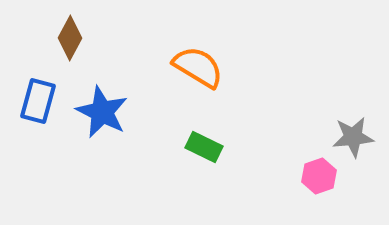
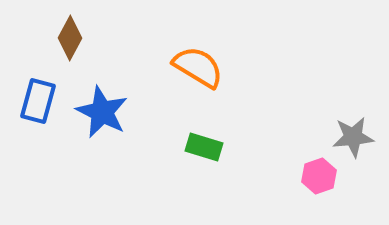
green rectangle: rotated 9 degrees counterclockwise
